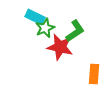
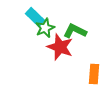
cyan rectangle: rotated 18 degrees clockwise
green L-shape: rotated 120 degrees counterclockwise
red star: rotated 8 degrees clockwise
